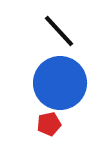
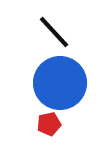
black line: moved 5 px left, 1 px down
